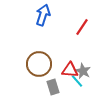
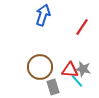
brown circle: moved 1 px right, 3 px down
gray star: moved 2 px up; rotated 14 degrees counterclockwise
